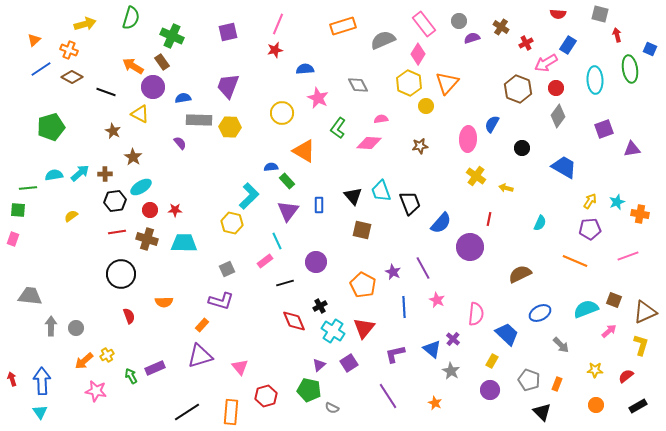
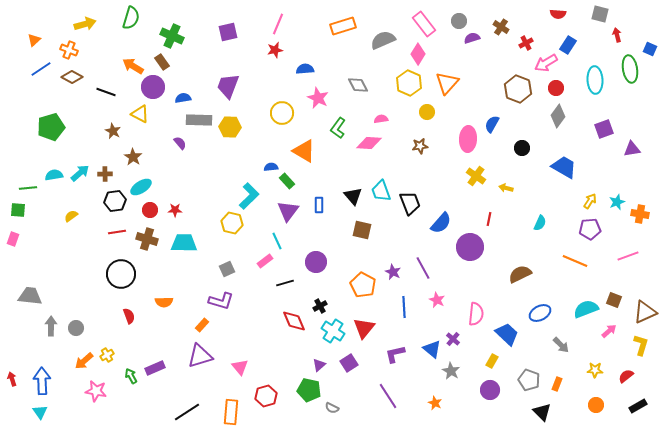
yellow circle at (426, 106): moved 1 px right, 6 px down
